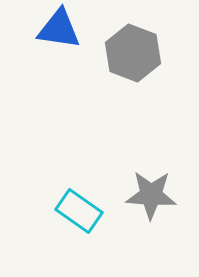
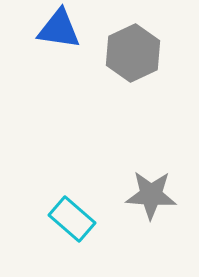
gray hexagon: rotated 14 degrees clockwise
cyan rectangle: moved 7 px left, 8 px down; rotated 6 degrees clockwise
